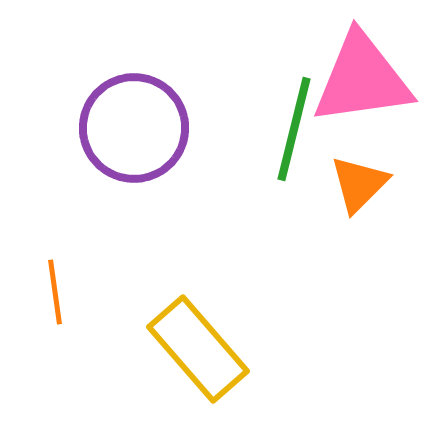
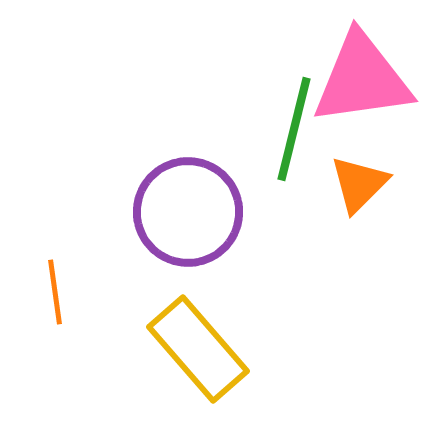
purple circle: moved 54 px right, 84 px down
